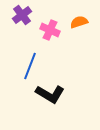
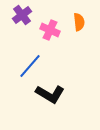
orange semicircle: rotated 102 degrees clockwise
blue line: rotated 20 degrees clockwise
